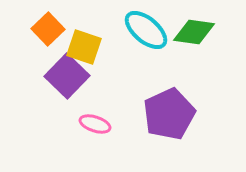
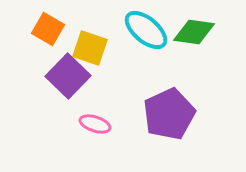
orange square: rotated 16 degrees counterclockwise
yellow square: moved 6 px right, 1 px down
purple square: moved 1 px right
